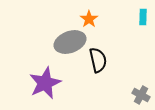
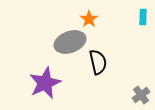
black semicircle: moved 2 px down
gray cross: rotated 24 degrees clockwise
